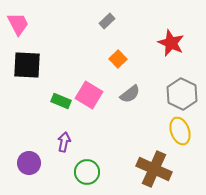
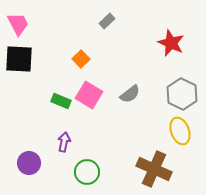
orange square: moved 37 px left
black square: moved 8 px left, 6 px up
